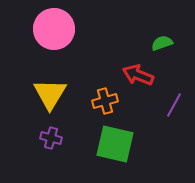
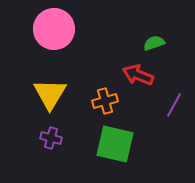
green semicircle: moved 8 px left
